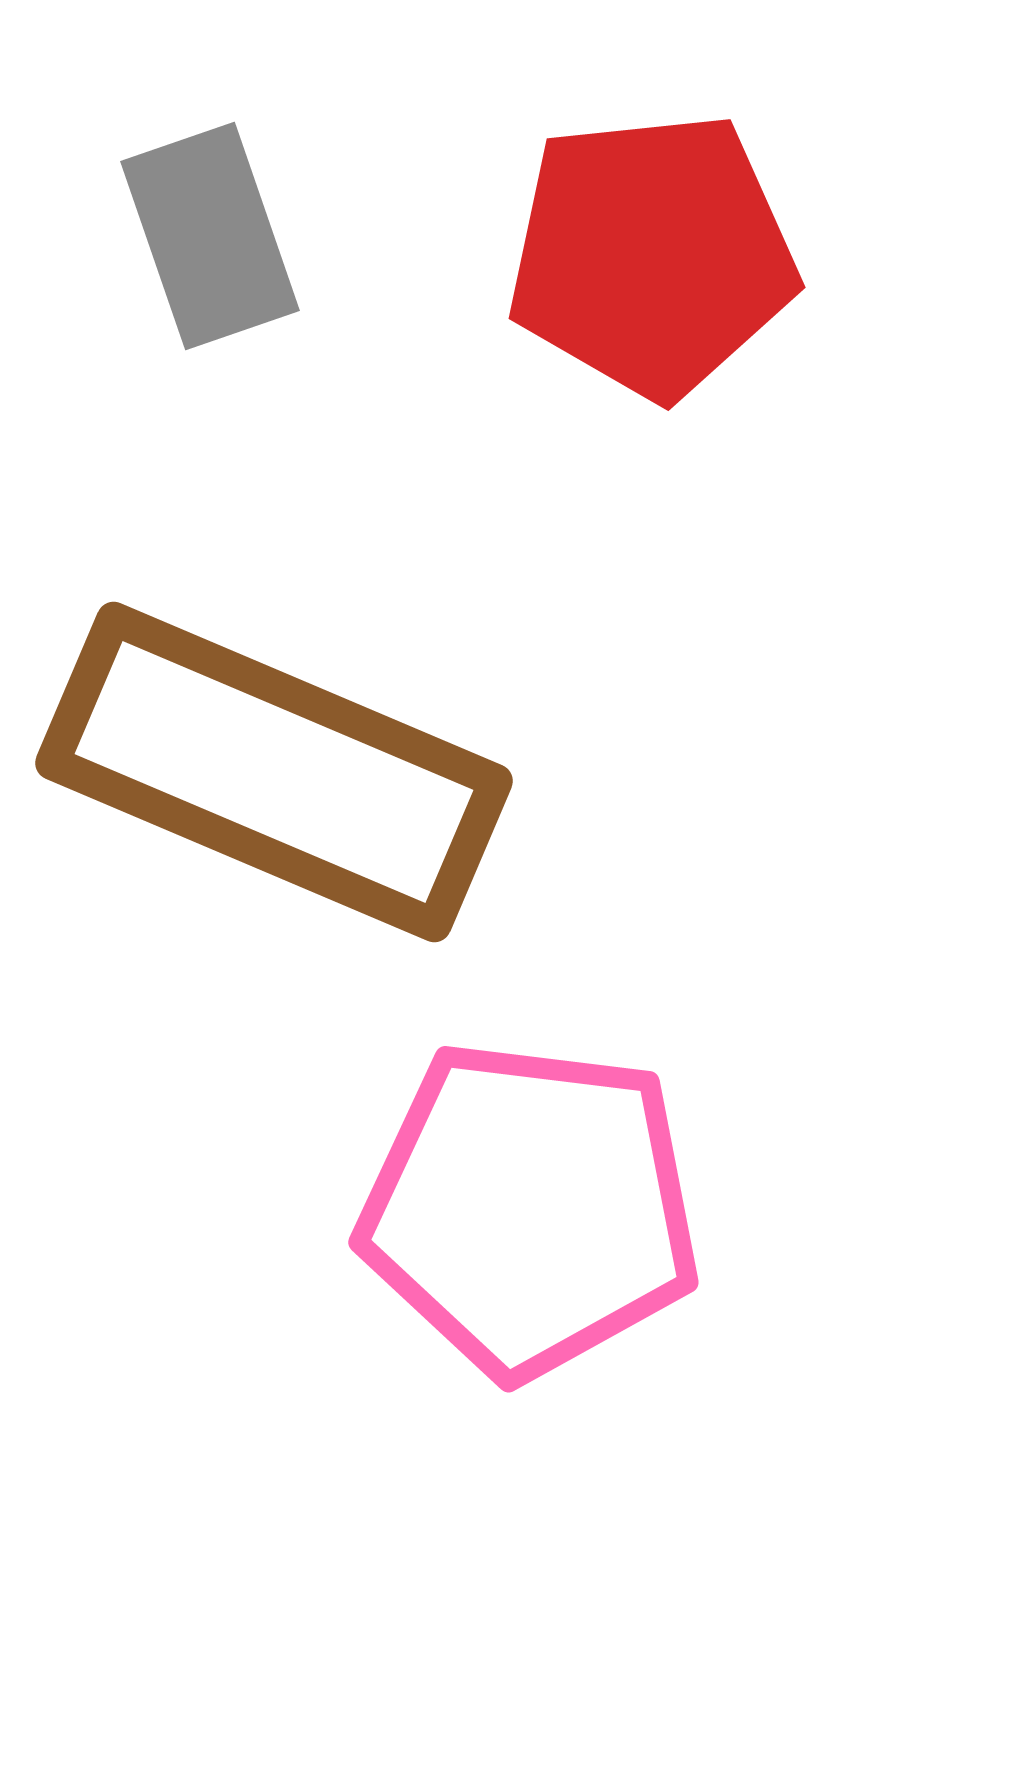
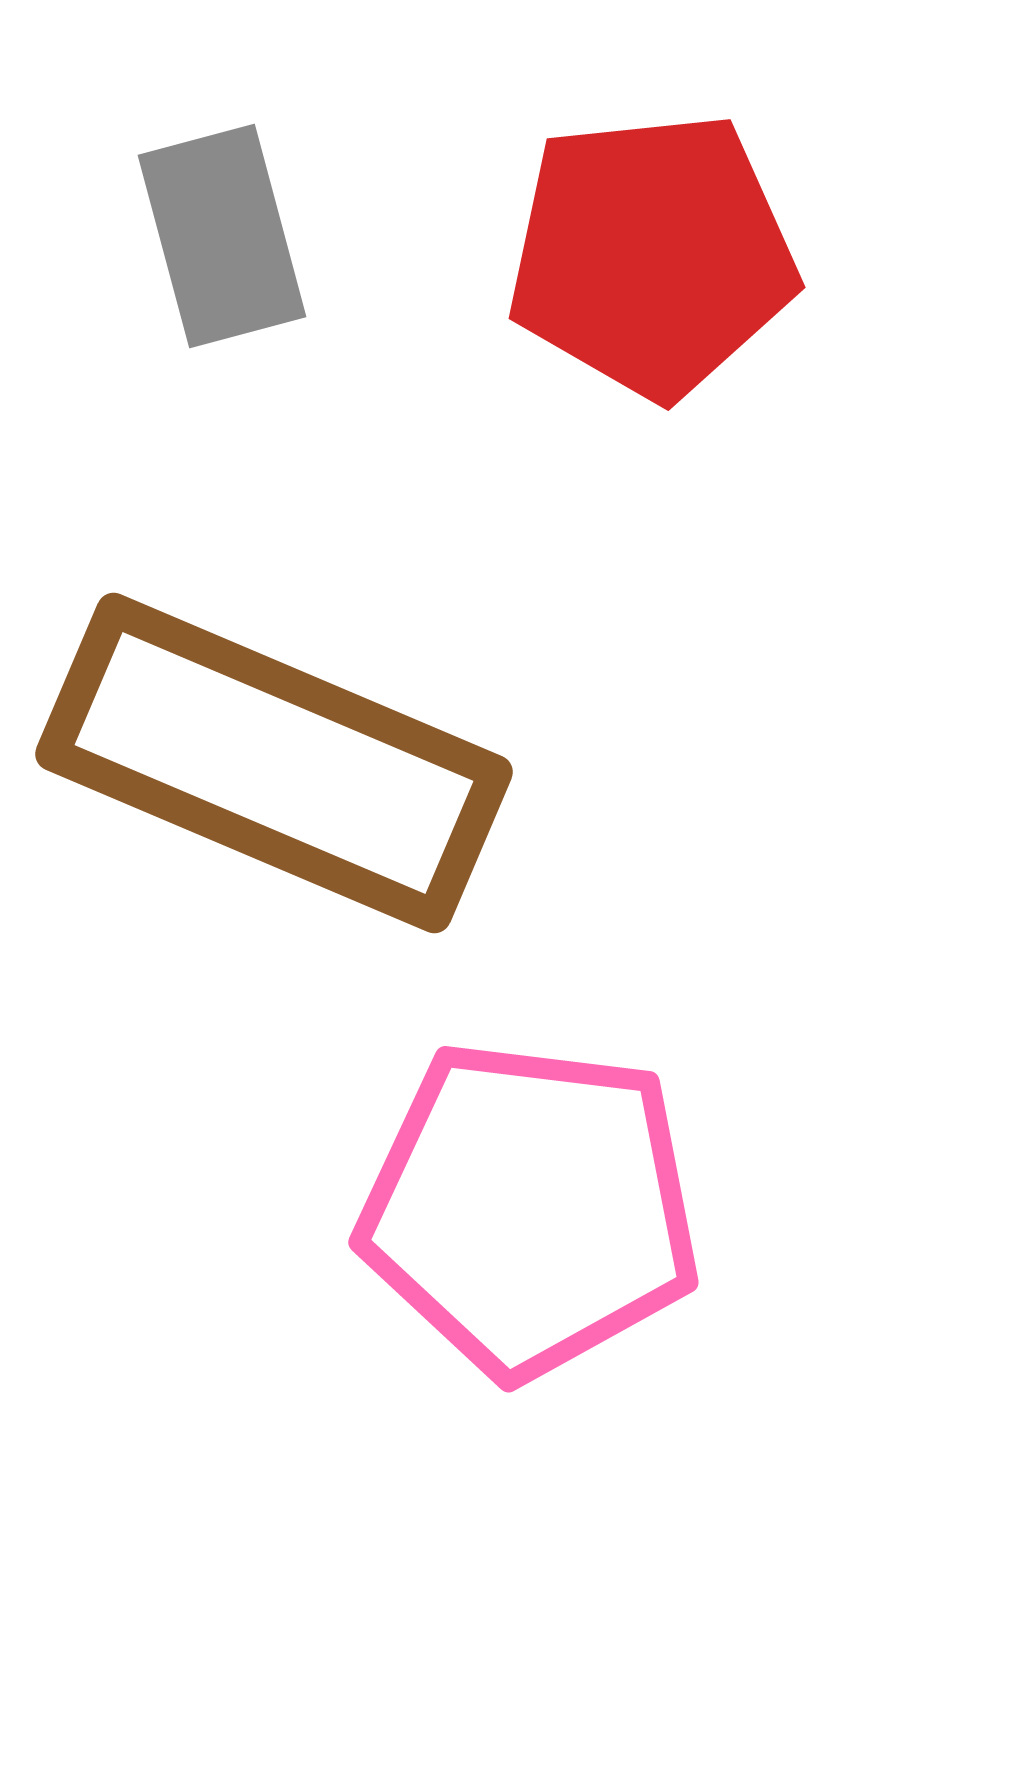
gray rectangle: moved 12 px right; rotated 4 degrees clockwise
brown rectangle: moved 9 px up
